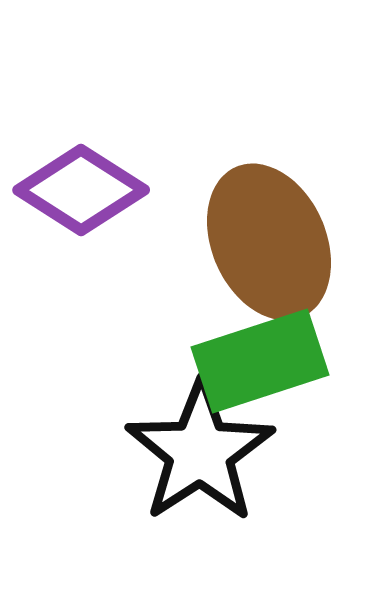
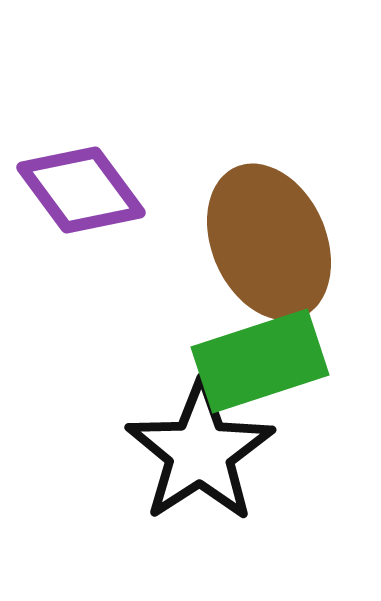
purple diamond: rotated 21 degrees clockwise
